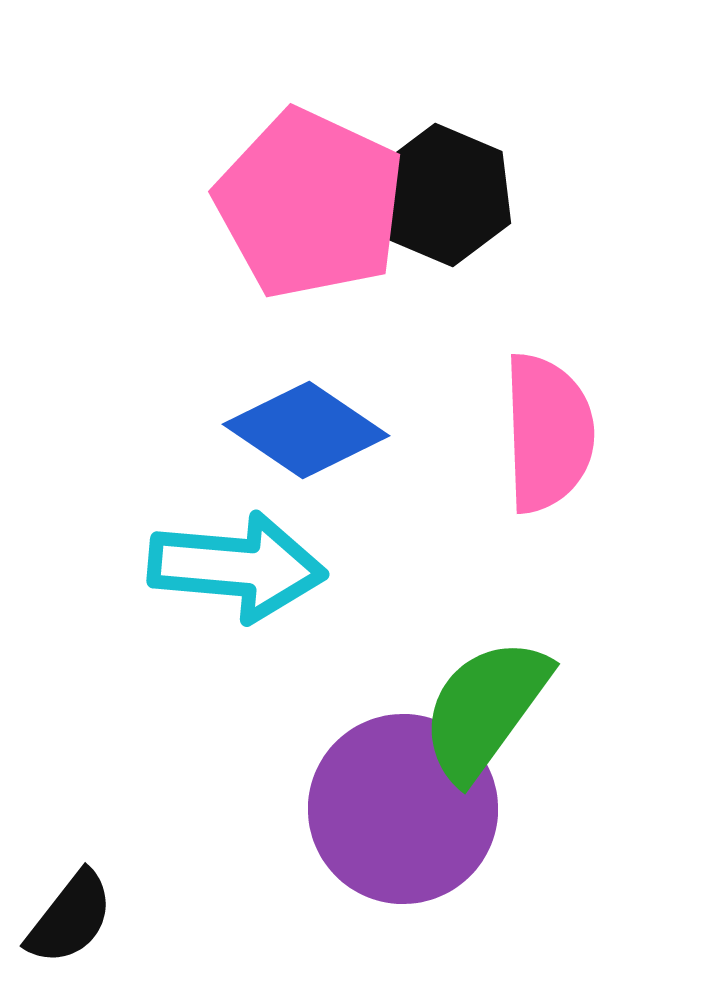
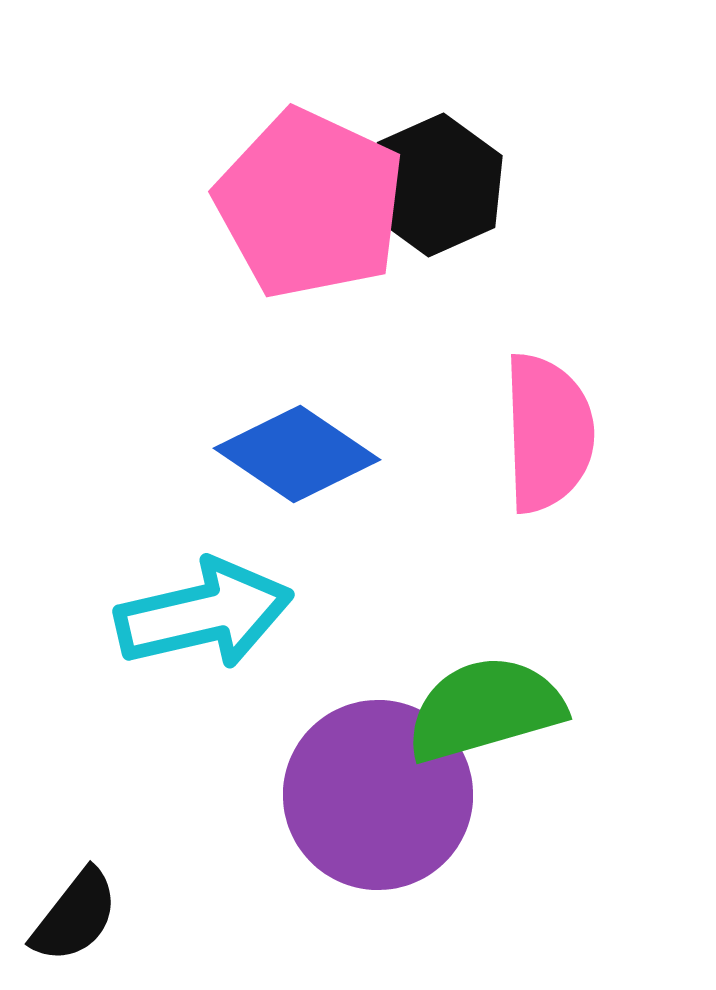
black hexagon: moved 8 px left, 10 px up; rotated 13 degrees clockwise
blue diamond: moved 9 px left, 24 px down
cyan arrow: moved 33 px left, 47 px down; rotated 18 degrees counterclockwise
green semicircle: rotated 38 degrees clockwise
purple circle: moved 25 px left, 14 px up
black semicircle: moved 5 px right, 2 px up
